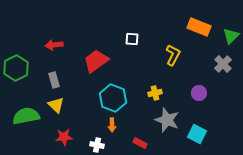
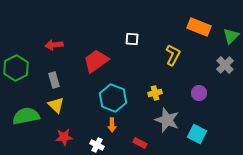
gray cross: moved 2 px right, 1 px down
white cross: rotated 16 degrees clockwise
